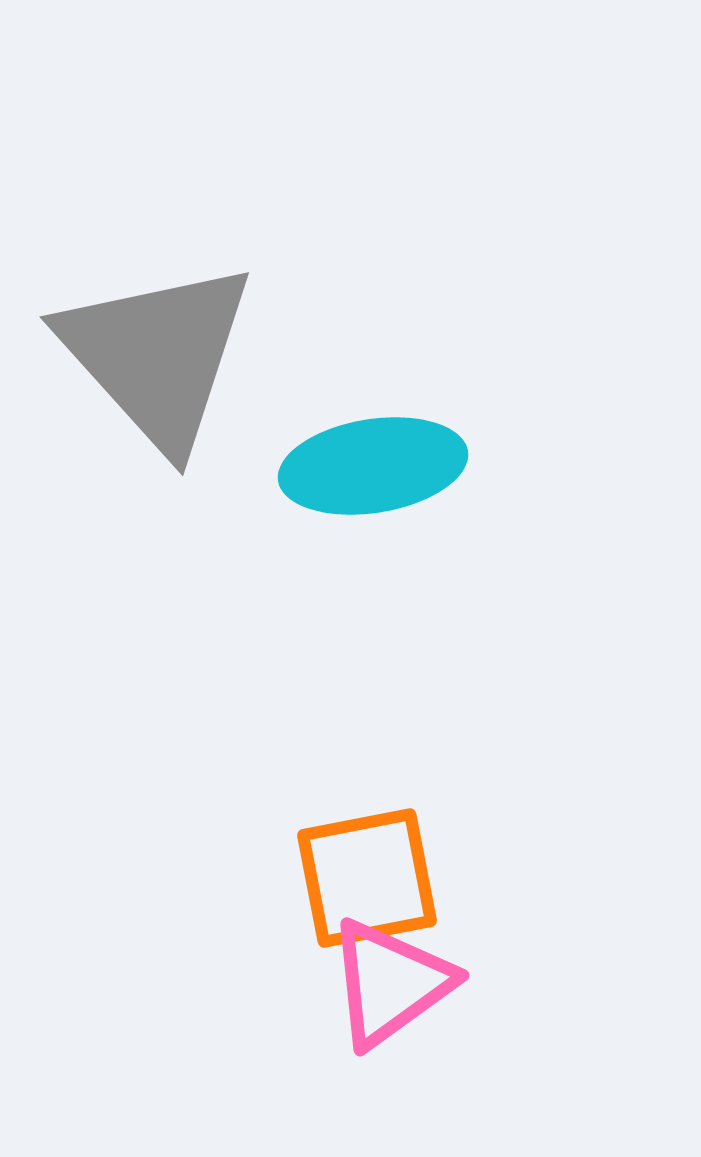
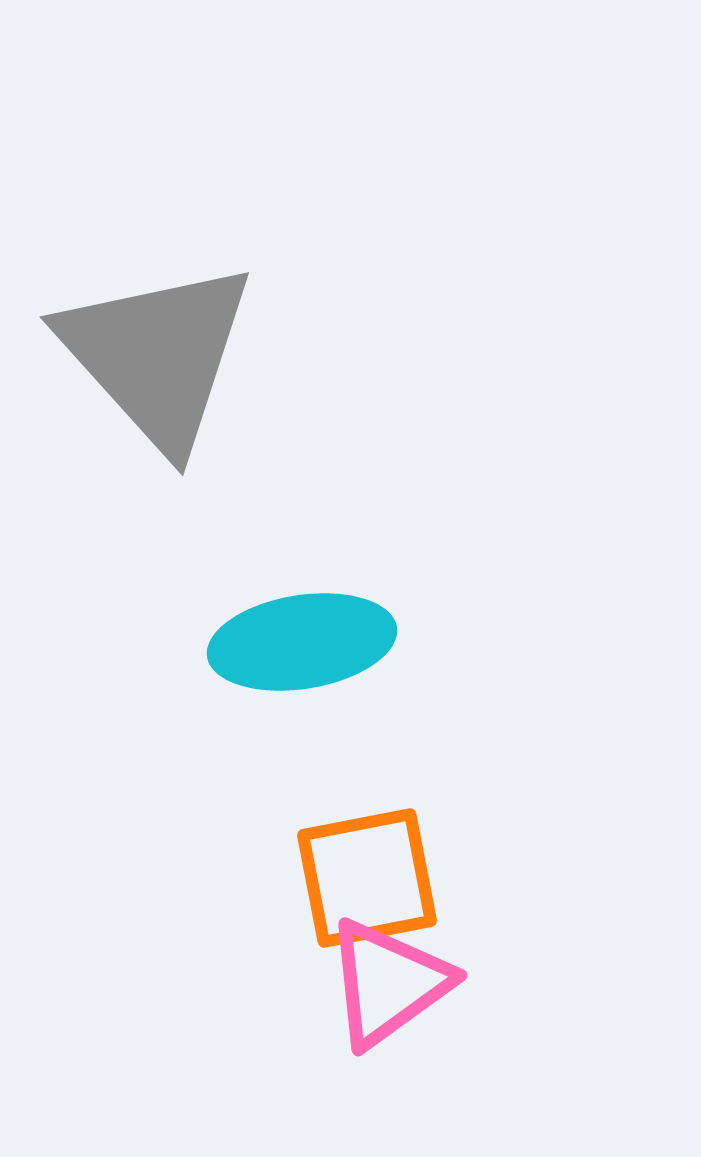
cyan ellipse: moved 71 px left, 176 px down
pink triangle: moved 2 px left
